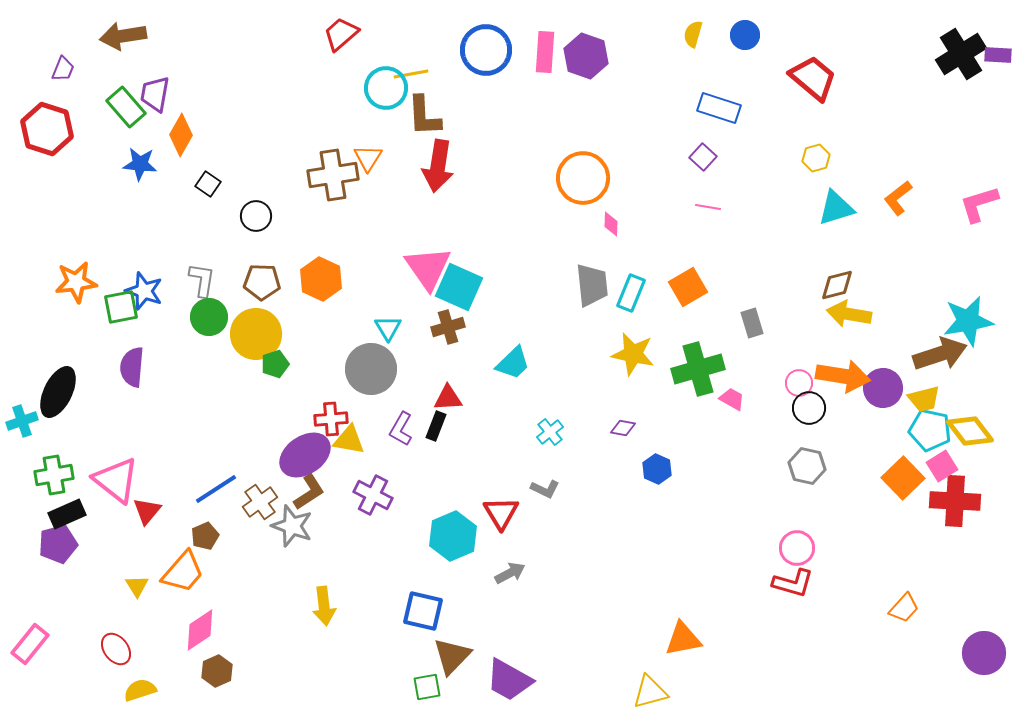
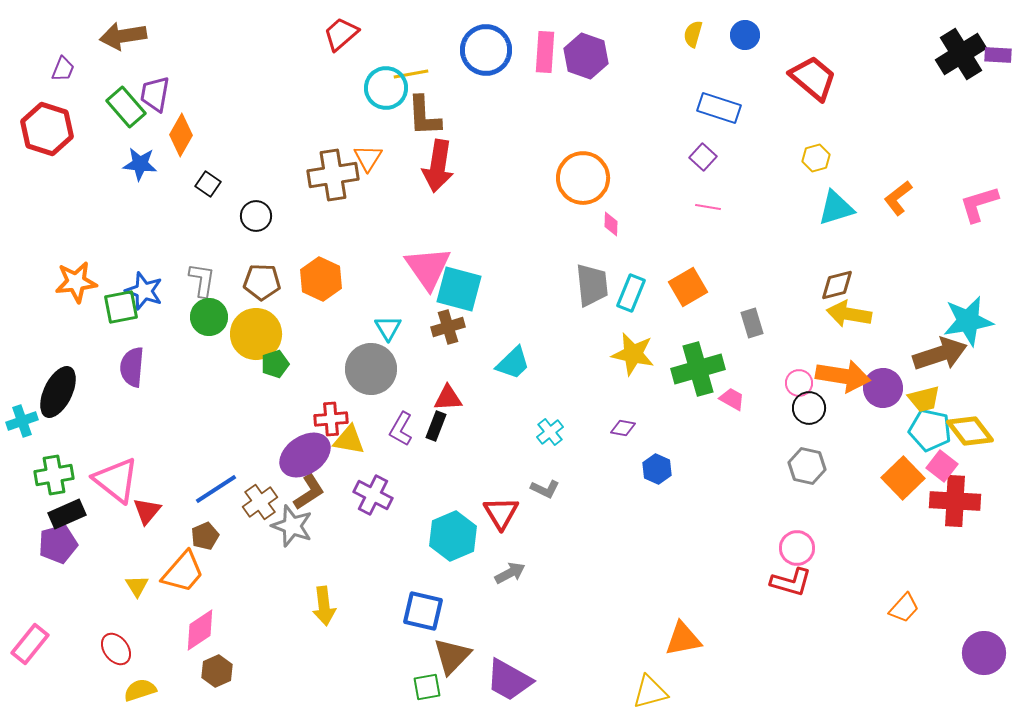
cyan square at (459, 287): moved 2 px down; rotated 9 degrees counterclockwise
pink square at (942, 466): rotated 20 degrees counterclockwise
red L-shape at (793, 583): moved 2 px left, 1 px up
